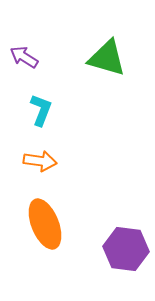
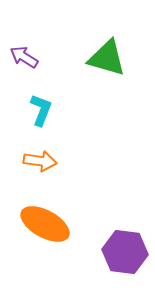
orange ellipse: rotated 39 degrees counterclockwise
purple hexagon: moved 1 px left, 3 px down
